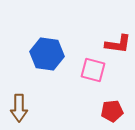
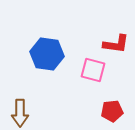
red L-shape: moved 2 px left
brown arrow: moved 1 px right, 5 px down
